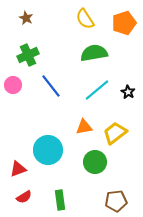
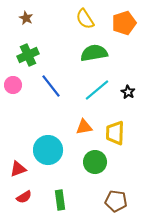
yellow trapezoid: rotated 50 degrees counterclockwise
brown pentagon: rotated 15 degrees clockwise
